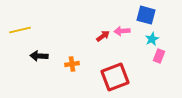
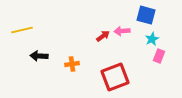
yellow line: moved 2 px right
